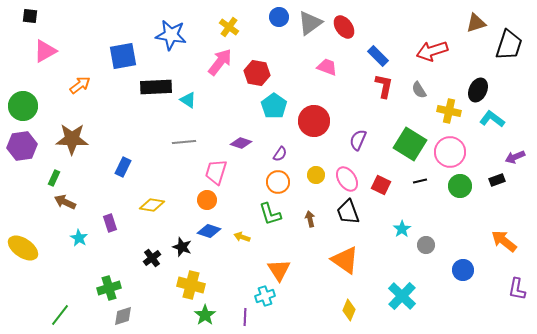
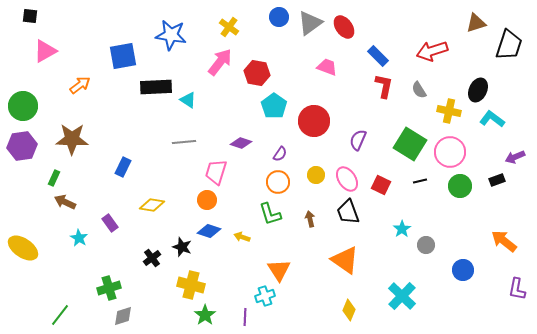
purple rectangle at (110, 223): rotated 18 degrees counterclockwise
